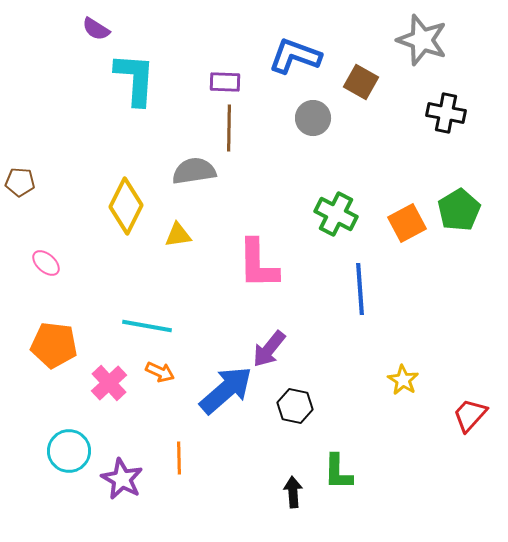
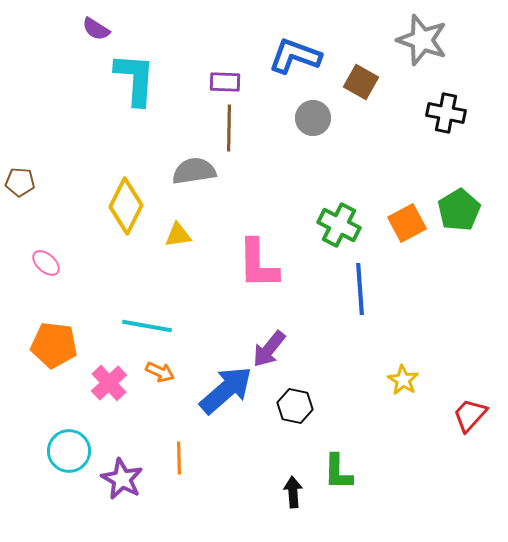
green cross: moved 3 px right, 11 px down
